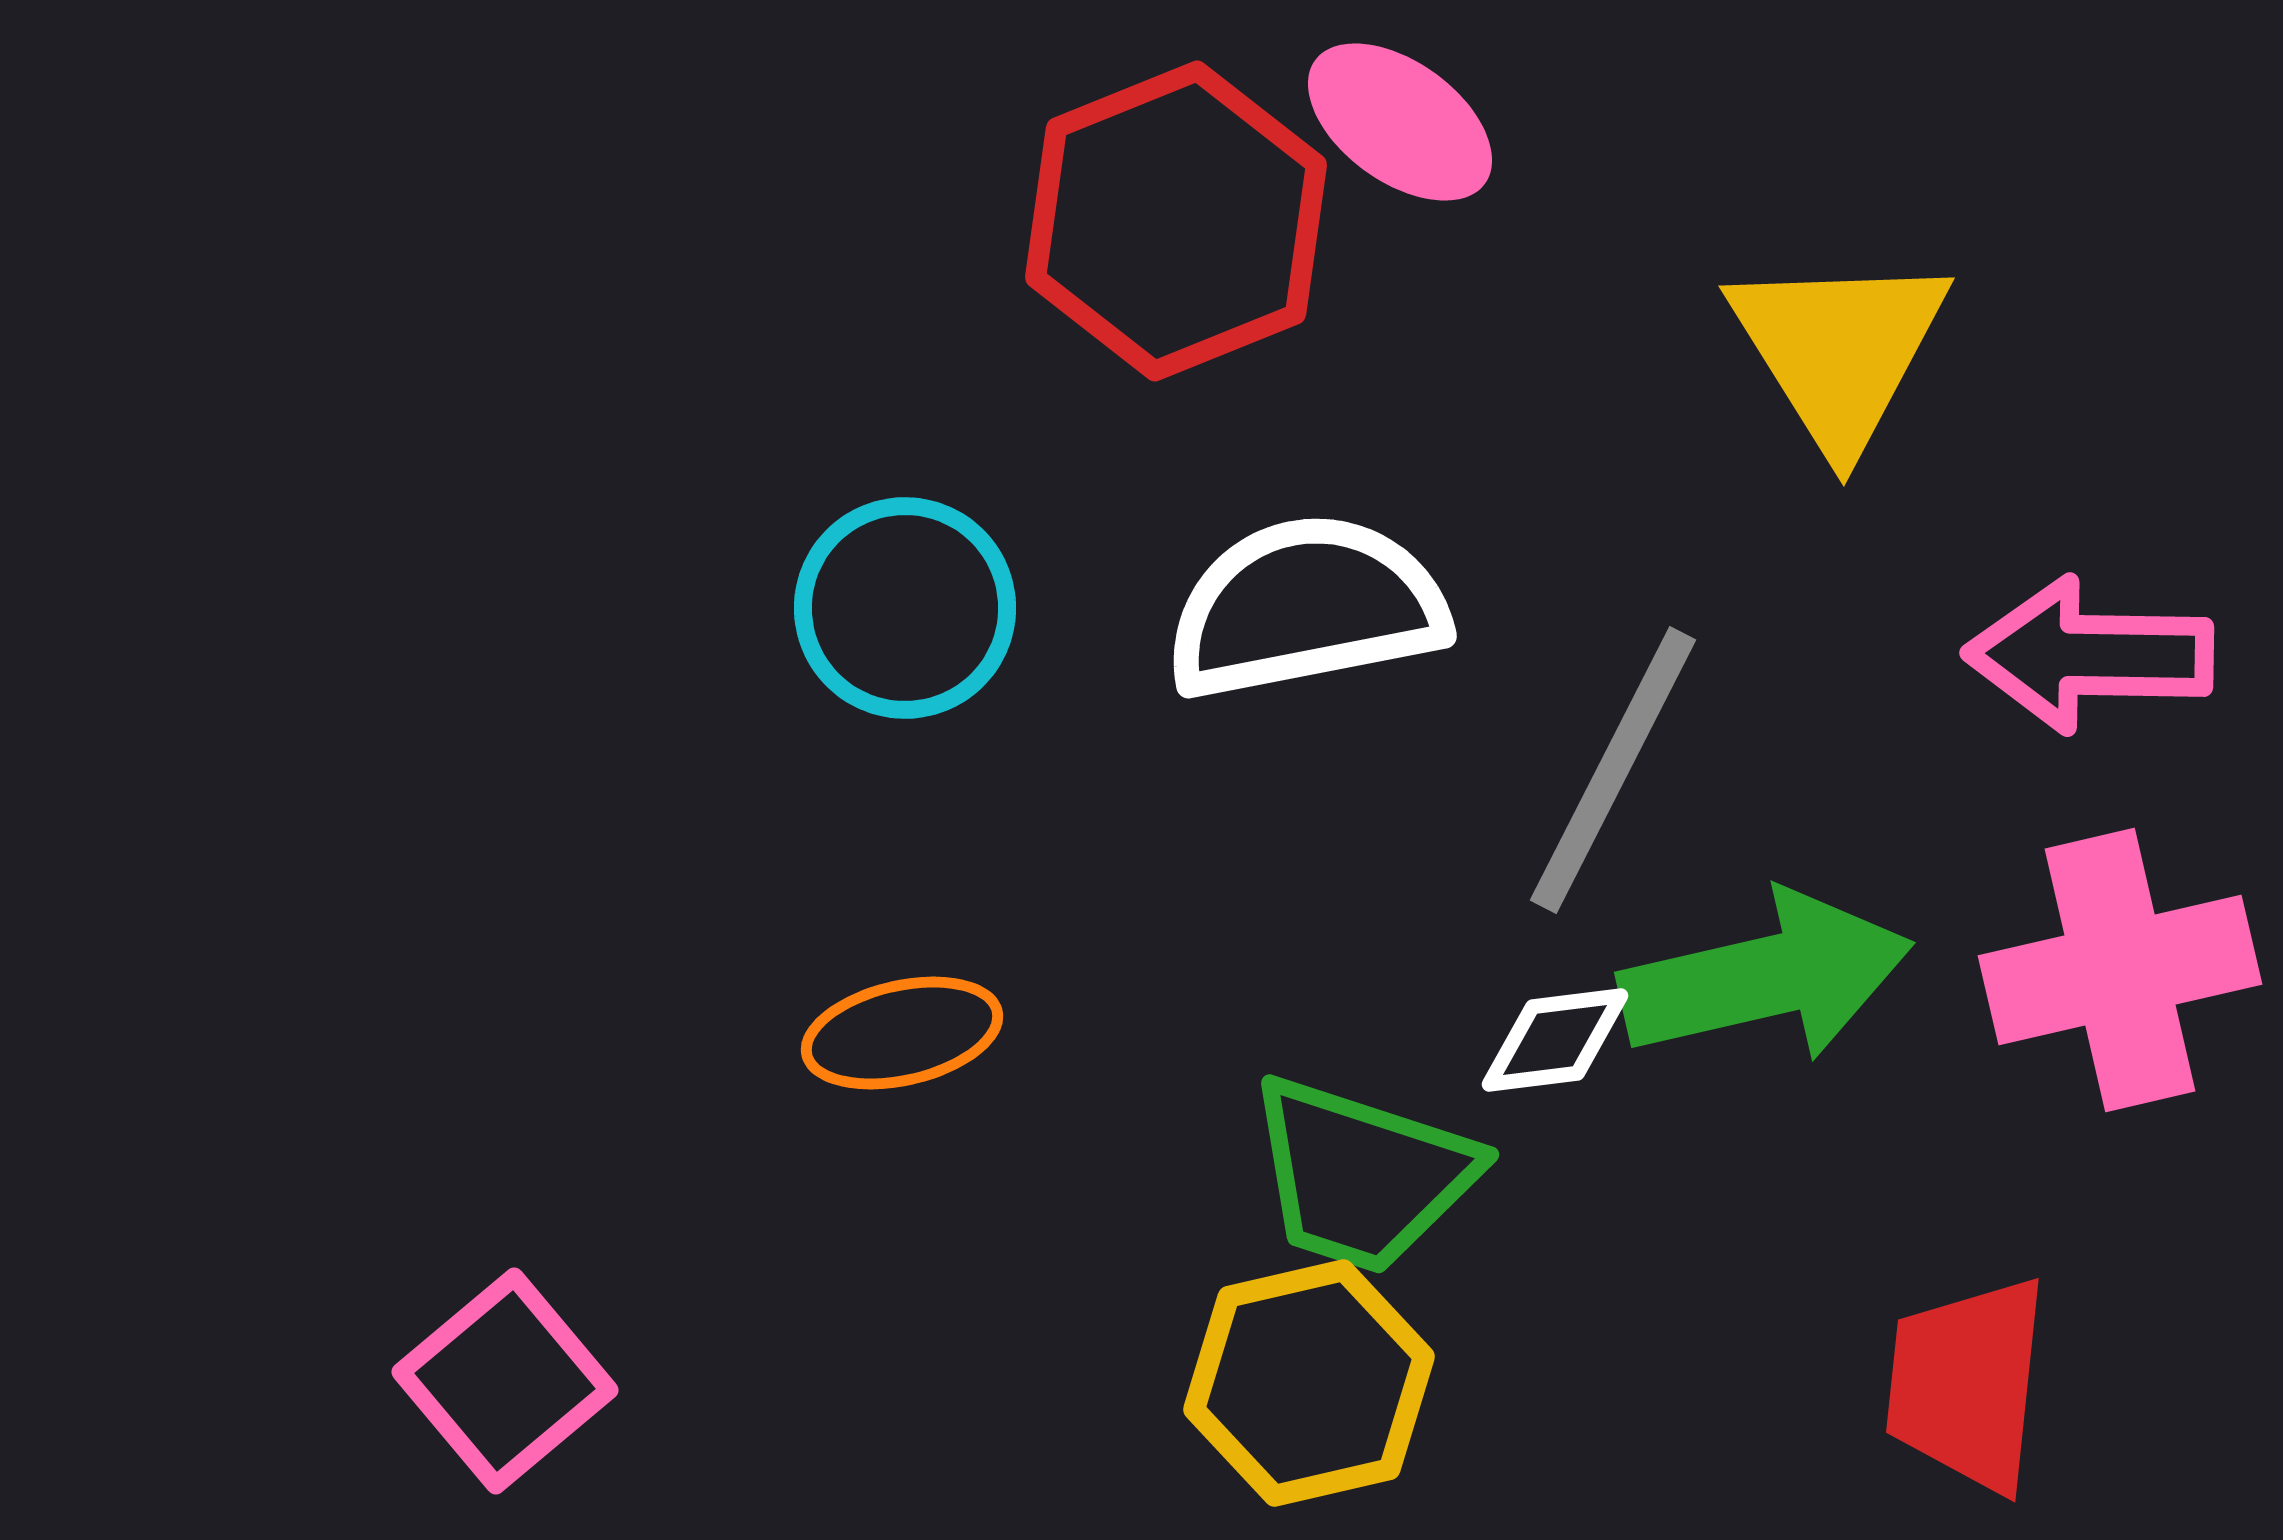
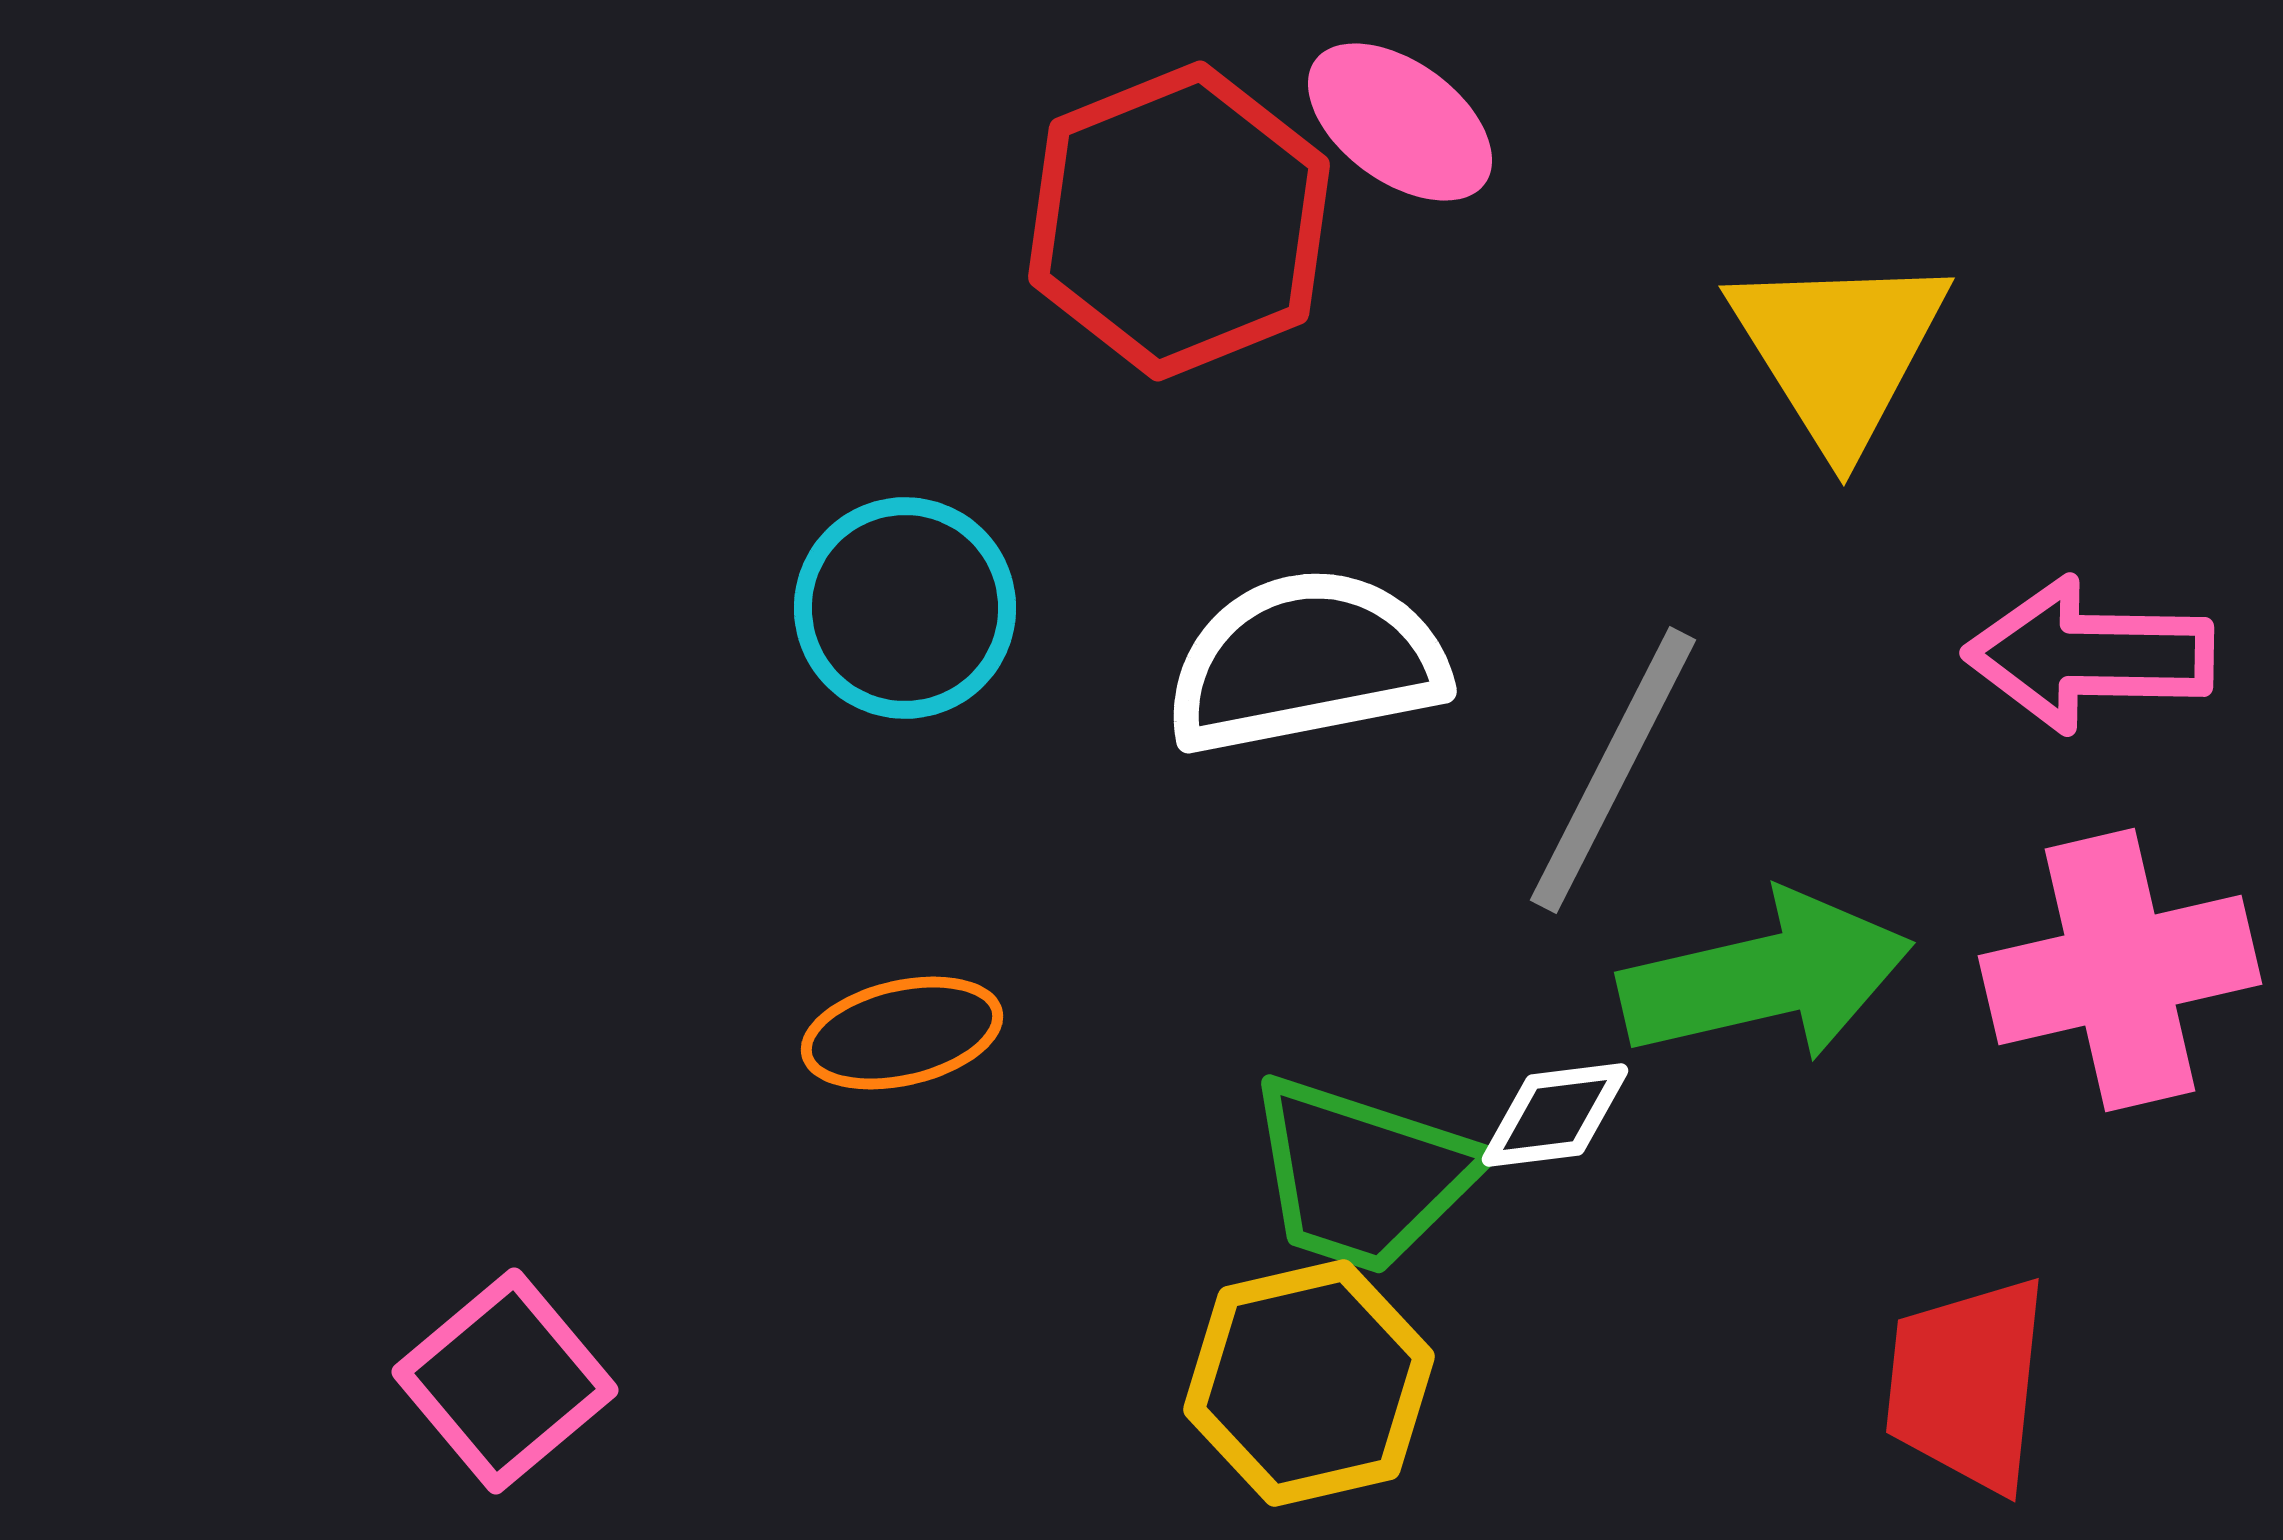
red hexagon: moved 3 px right
white semicircle: moved 55 px down
white diamond: moved 75 px down
